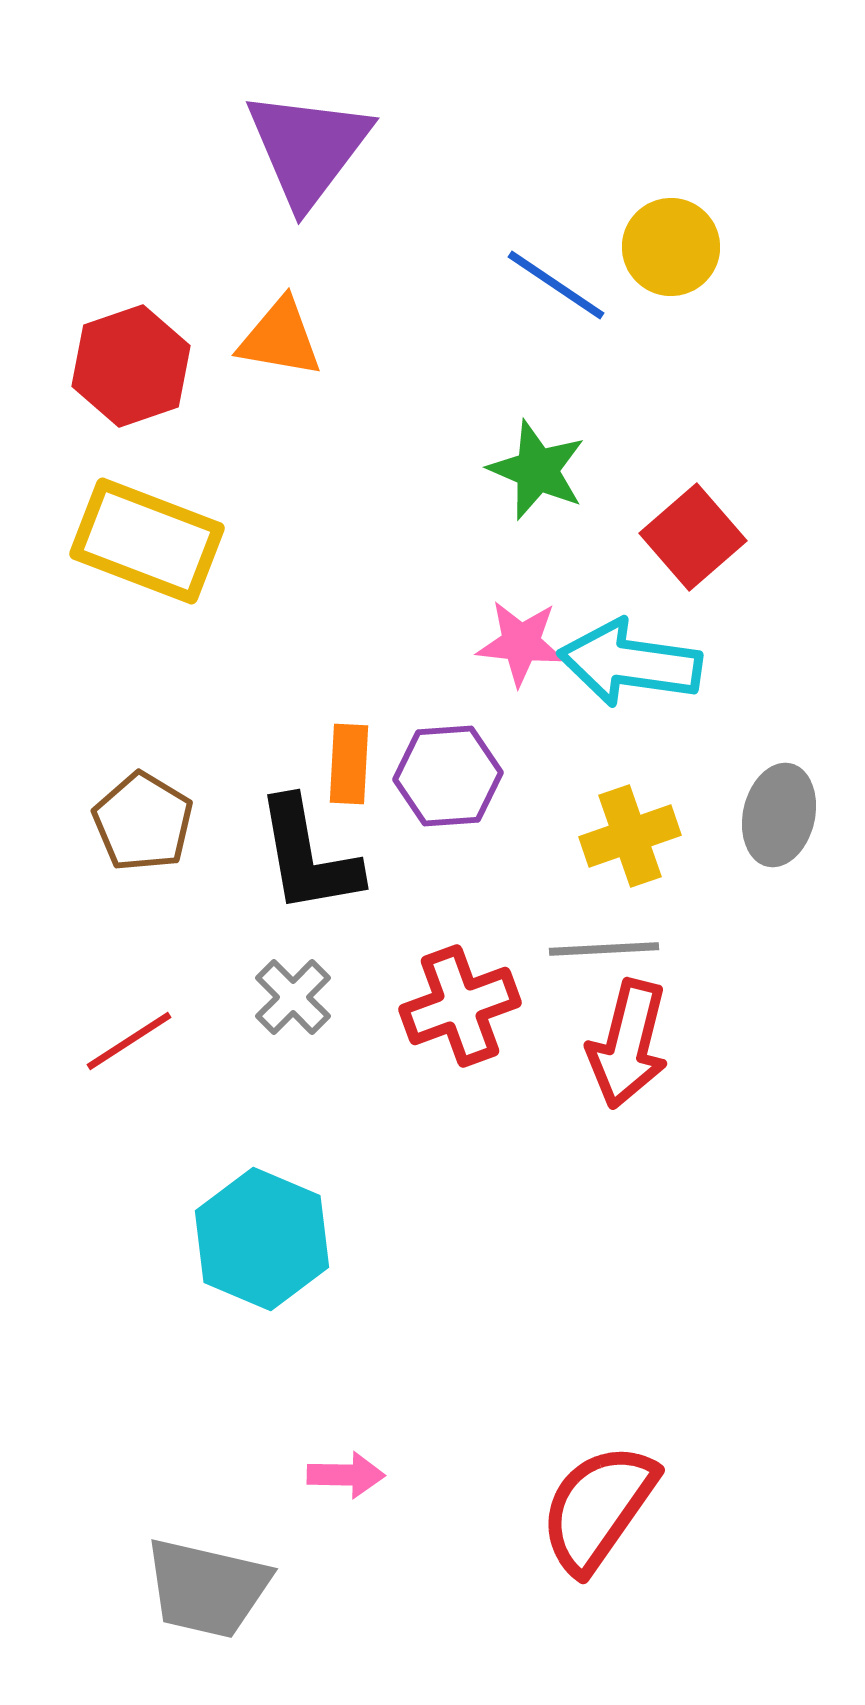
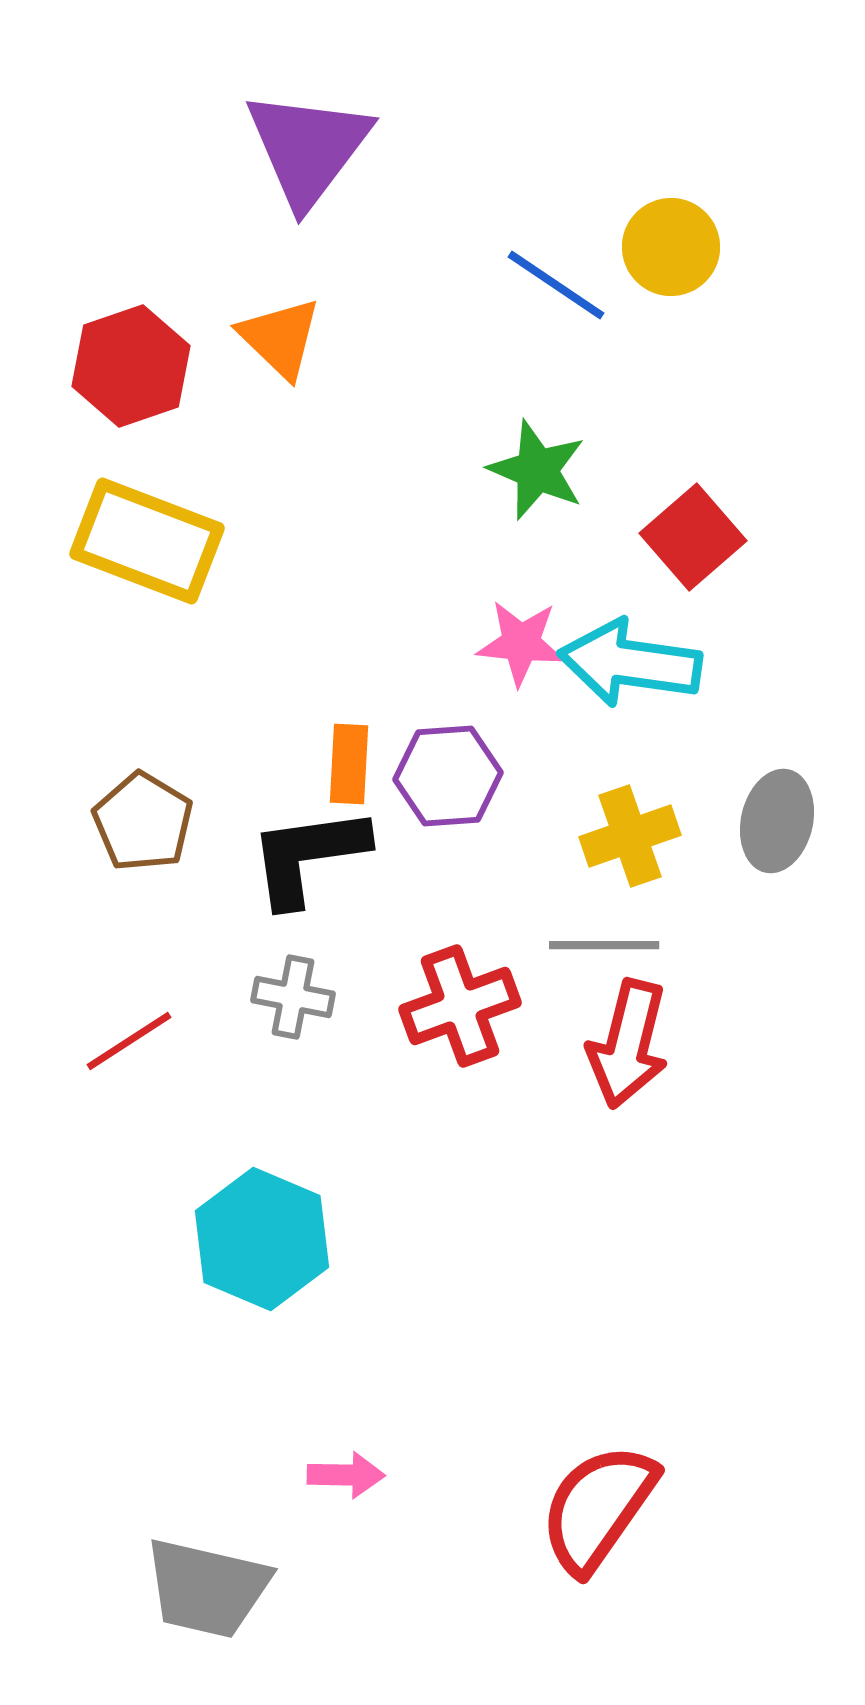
orange triangle: rotated 34 degrees clockwise
gray ellipse: moved 2 px left, 6 px down
black L-shape: rotated 92 degrees clockwise
gray line: moved 4 px up; rotated 3 degrees clockwise
gray cross: rotated 34 degrees counterclockwise
